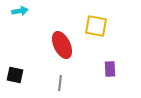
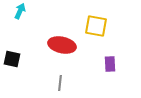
cyan arrow: rotated 56 degrees counterclockwise
red ellipse: rotated 52 degrees counterclockwise
purple rectangle: moved 5 px up
black square: moved 3 px left, 16 px up
